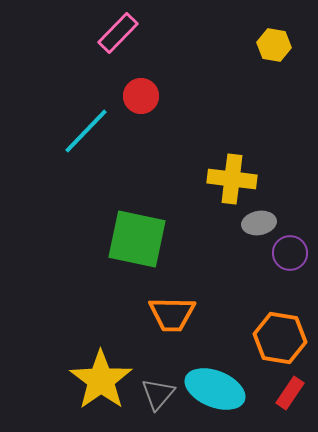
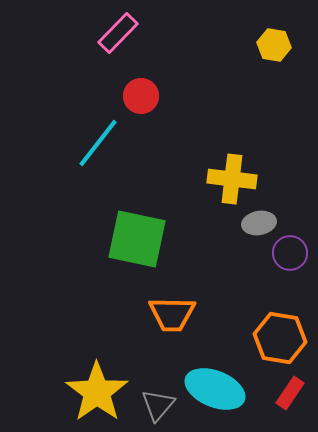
cyan line: moved 12 px right, 12 px down; rotated 6 degrees counterclockwise
yellow star: moved 4 px left, 12 px down
gray triangle: moved 11 px down
